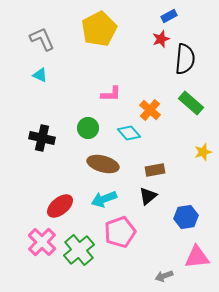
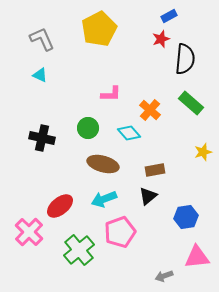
pink cross: moved 13 px left, 10 px up
